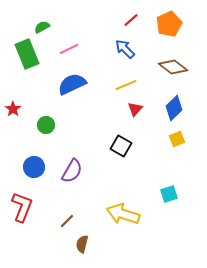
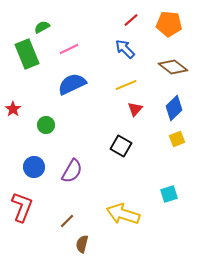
orange pentagon: rotated 30 degrees clockwise
